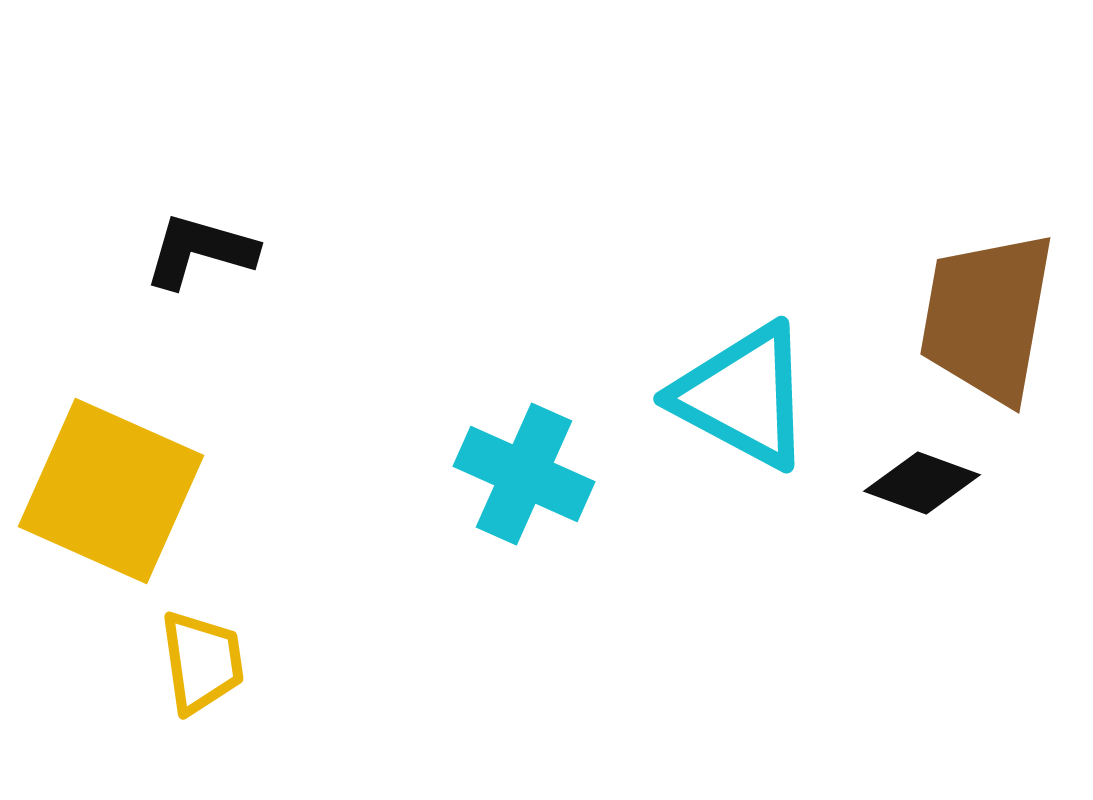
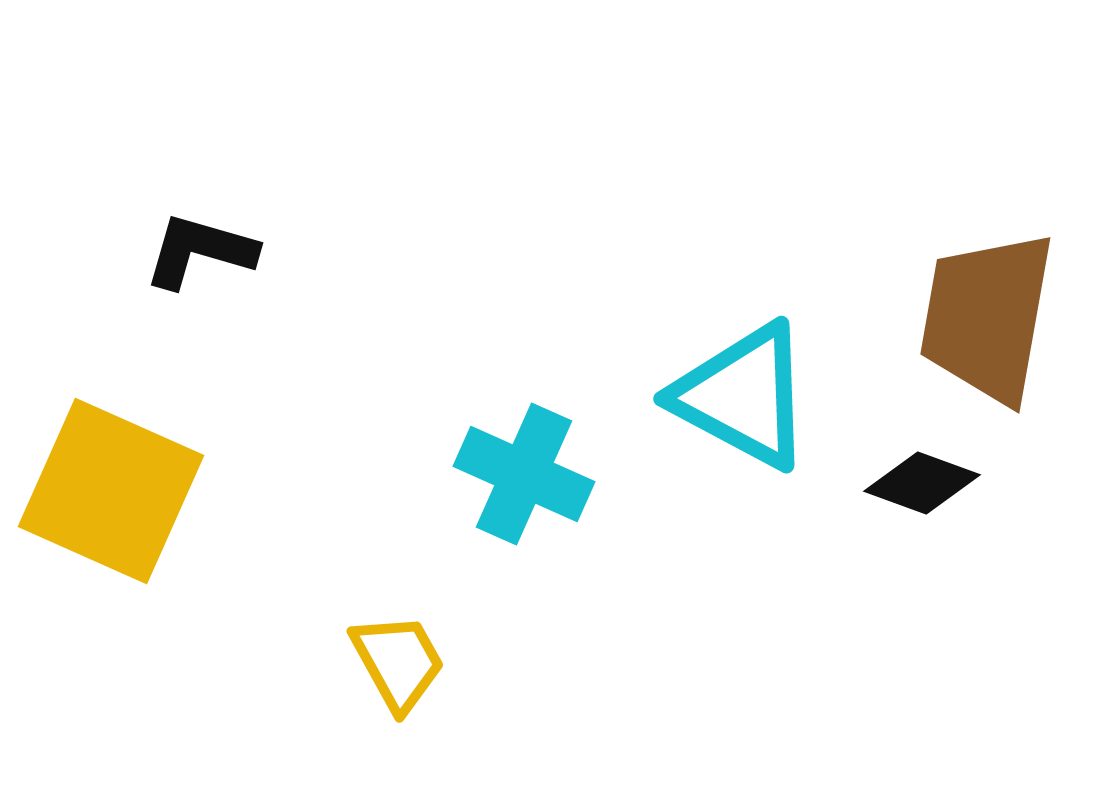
yellow trapezoid: moved 196 px right; rotated 21 degrees counterclockwise
